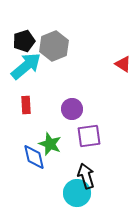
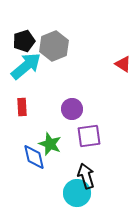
red rectangle: moved 4 px left, 2 px down
